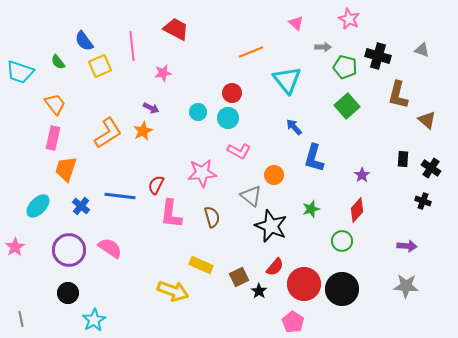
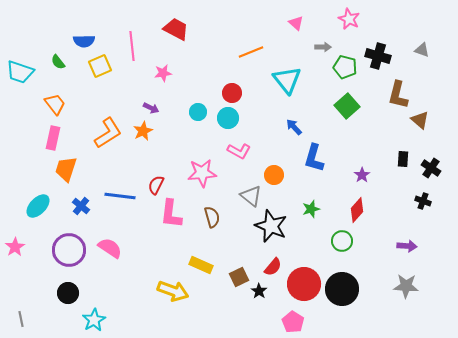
blue semicircle at (84, 41): rotated 55 degrees counterclockwise
brown triangle at (427, 120): moved 7 px left
red semicircle at (275, 267): moved 2 px left
